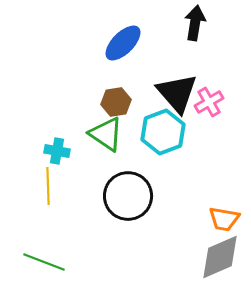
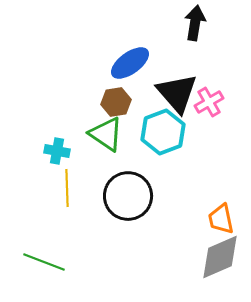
blue ellipse: moved 7 px right, 20 px down; rotated 9 degrees clockwise
yellow line: moved 19 px right, 2 px down
orange trapezoid: moved 3 px left; rotated 68 degrees clockwise
